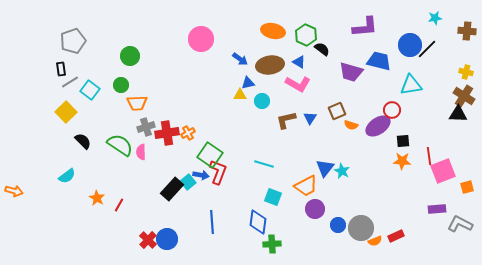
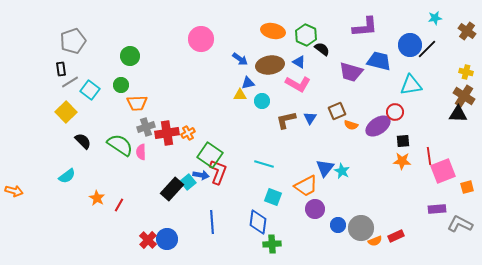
brown cross at (467, 31): rotated 30 degrees clockwise
red circle at (392, 110): moved 3 px right, 2 px down
